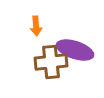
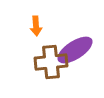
purple ellipse: rotated 51 degrees counterclockwise
